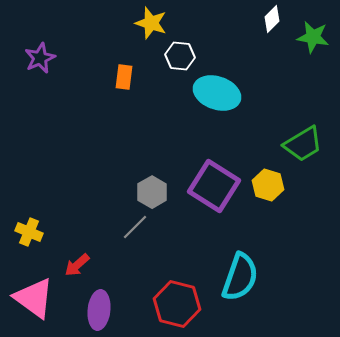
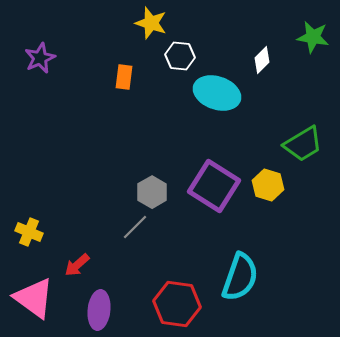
white diamond: moved 10 px left, 41 px down
red hexagon: rotated 6 degrees counterclockwise
